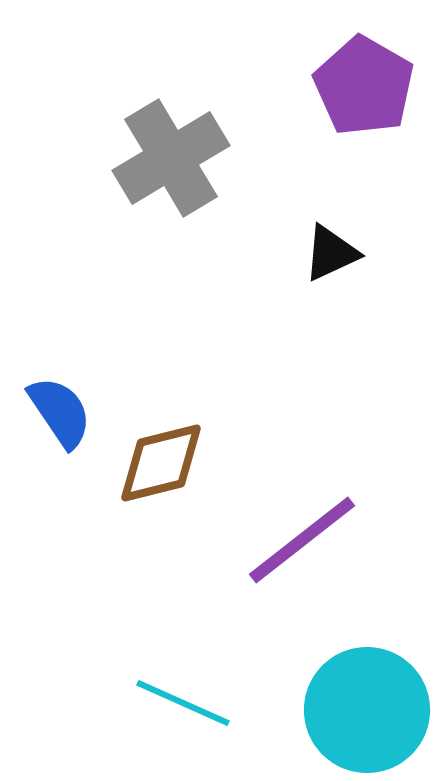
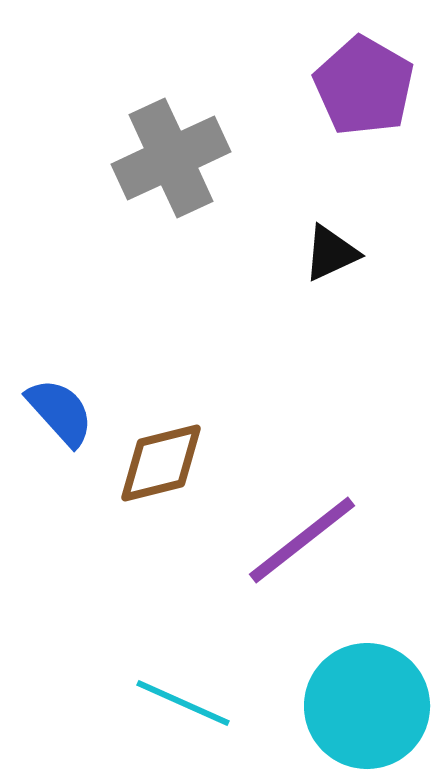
gray cross: rotated 6 degrees clockwise
blue semicircle: rotated 8 degrees counterclockwise
cyan circle: moved 4 px up
